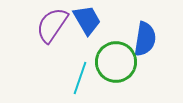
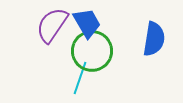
blue trapezoid: moved 3 px down
blue semicircle: moved 9 px right
green circle: moved 24 px left, 11 px up
